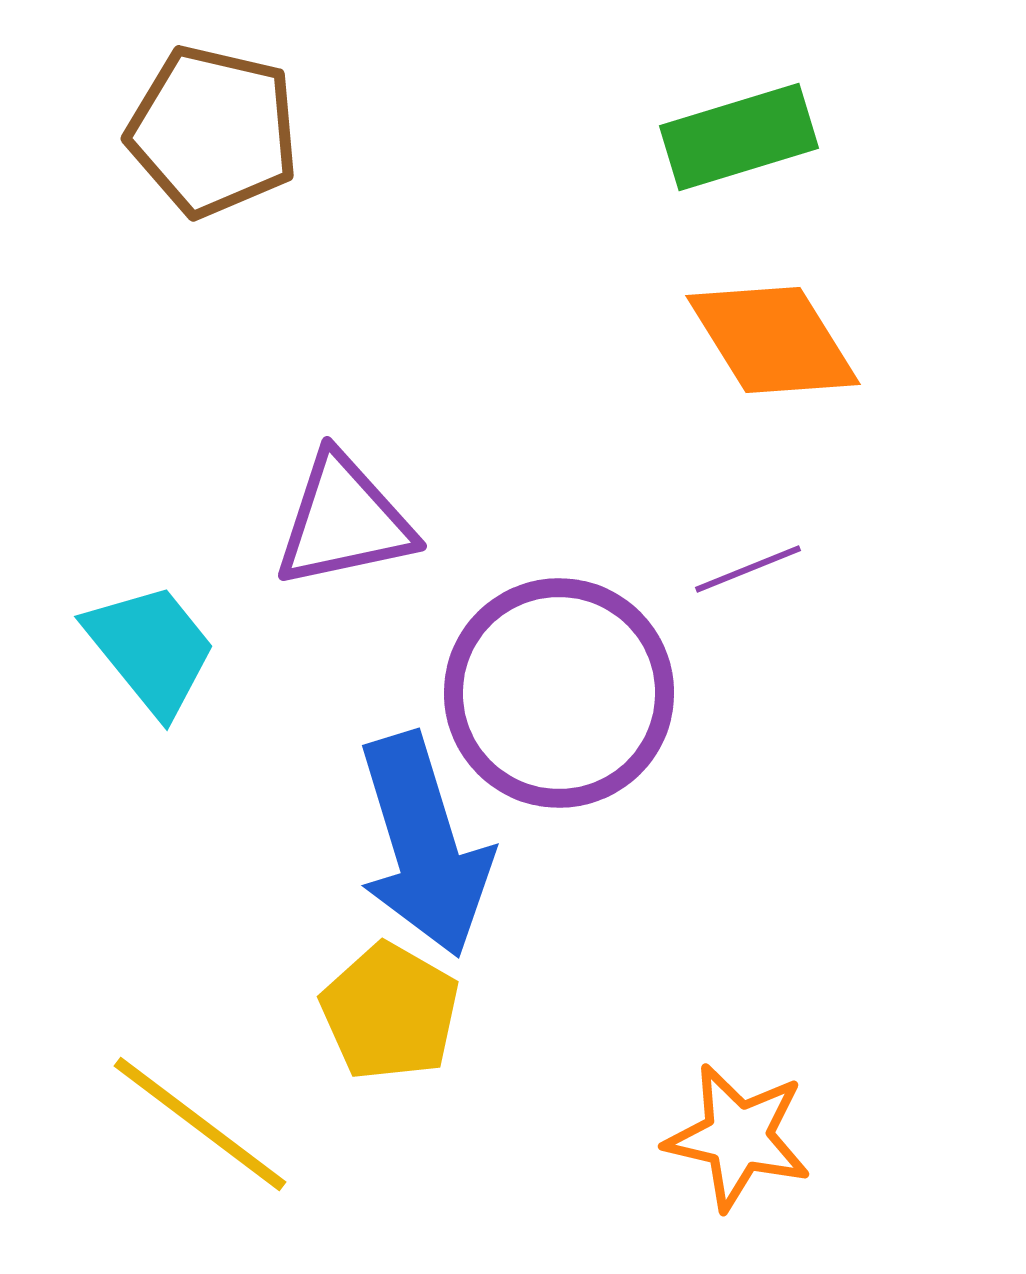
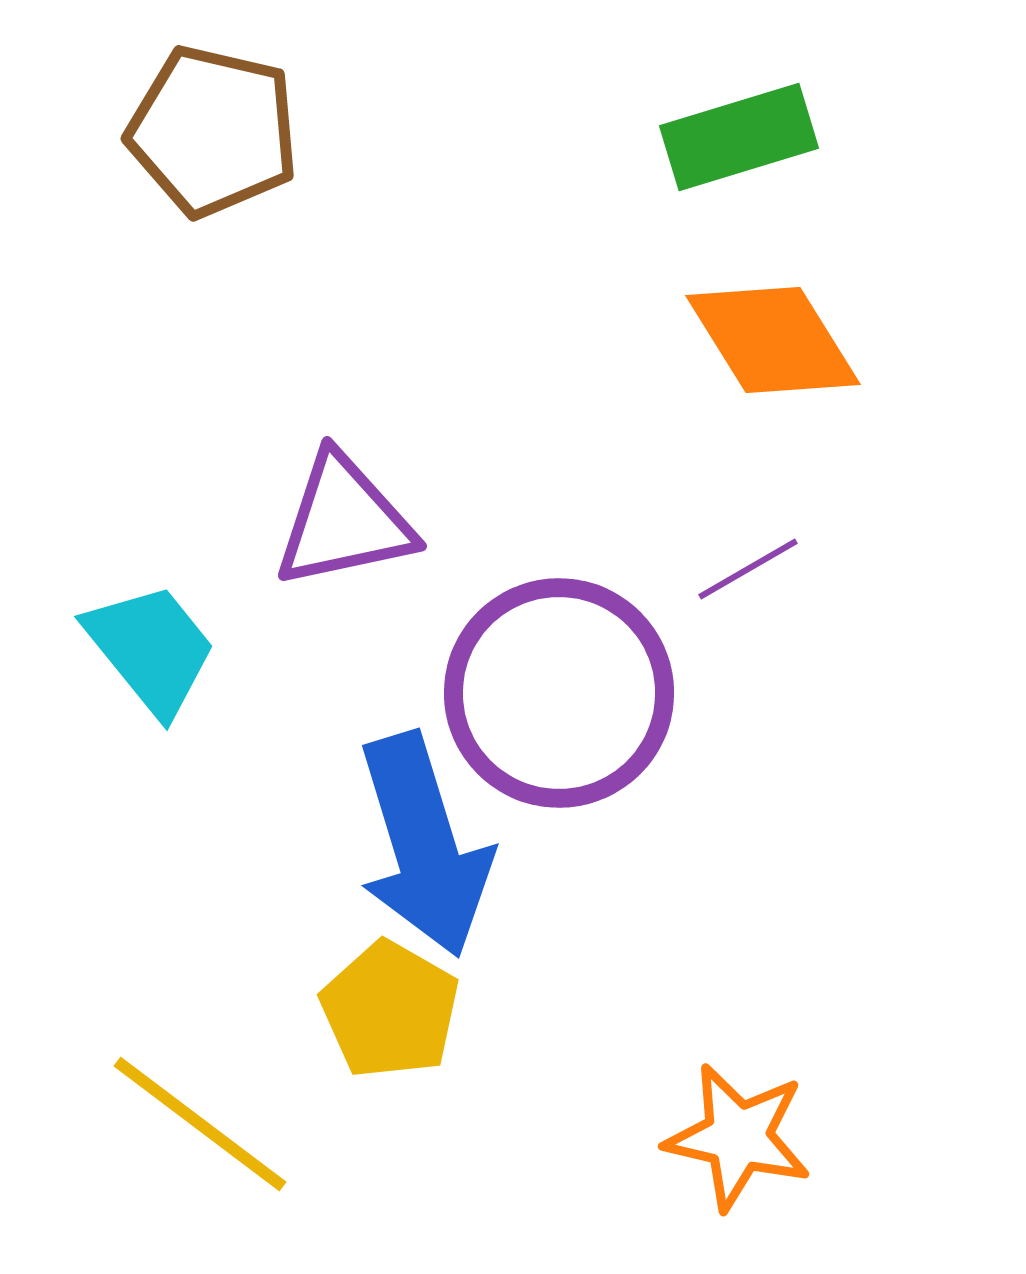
purple line: rotated 8 degrees counterclockwise
yellow pentagon: moved 2 px up
